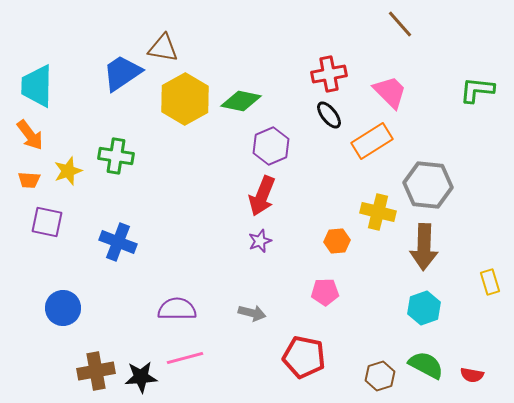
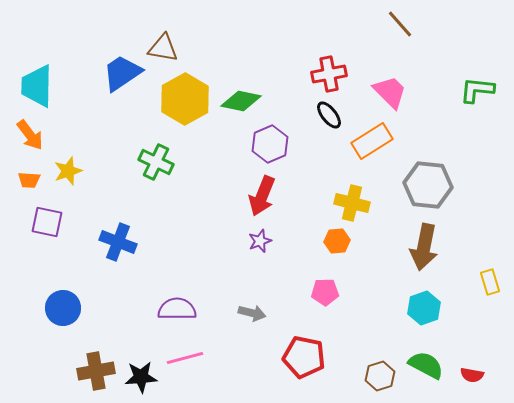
purple hexagon: moved 1 px left, 2 px up
green cross: moved 40 px right, 6 px down; rotated 16 degrees clockwise
yellow cross: moved 26 px left, 9 px up
brown arrow: rotated 9 degrees clockwise
